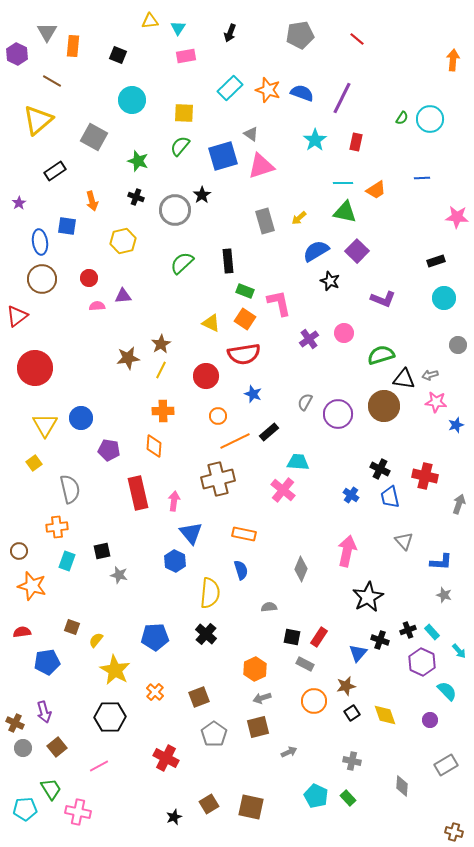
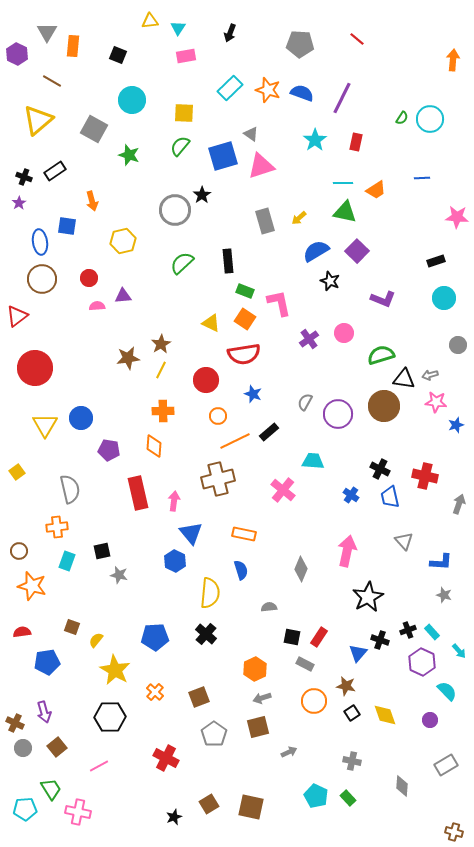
gray pentagon at (300, 35): moved 9 px down; rotated 12 degrees clockwise
gray square at (94, 137): moved 8 px up
green star at (138, 161): moved 9 px left, 6 px up
black cross at (136, 197): moved 112 px left, 20 px up
red circle at (206, 376): moved 4 px down
cyan trapezoid at (298, 462): moved 15 px right, 1 px up
yellow square at (34, 463): moved 17 px left, 9 px down
brown star at (346, 686): rotated 24 degrees clockwise
